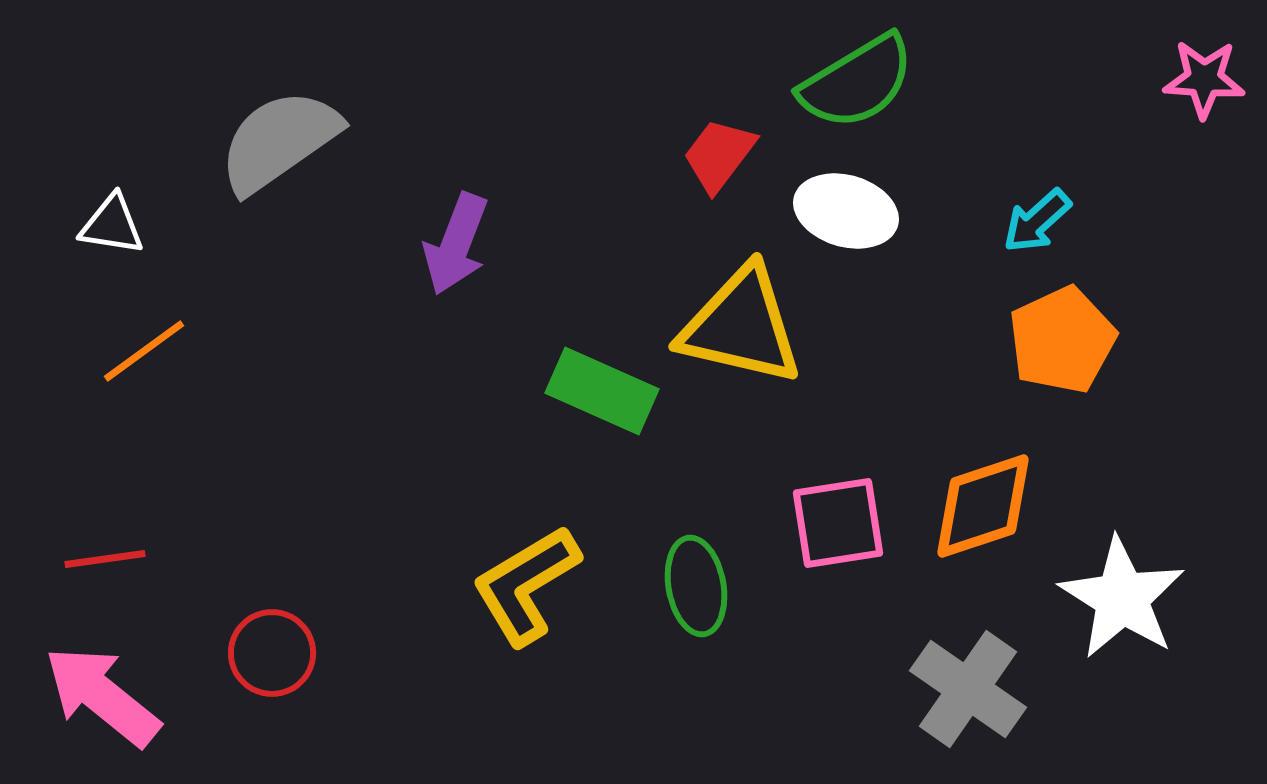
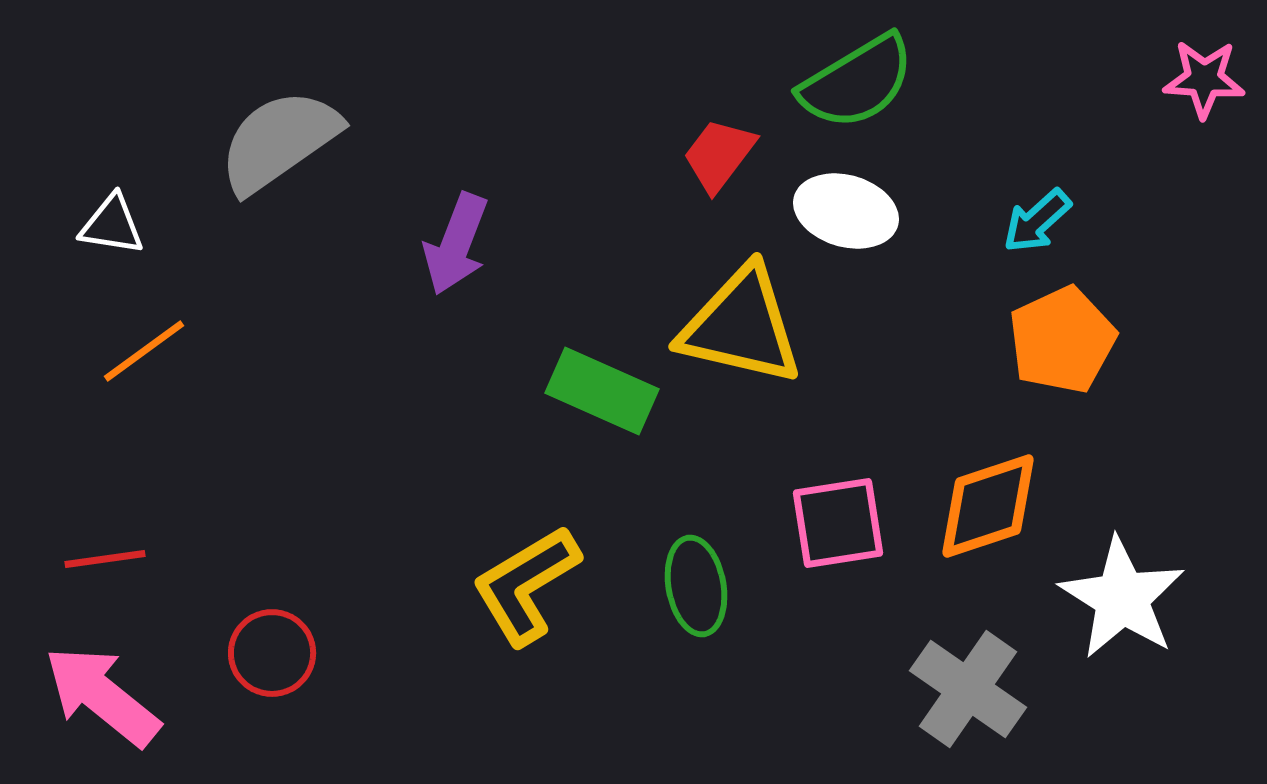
orange diamond: moved 5 px right
